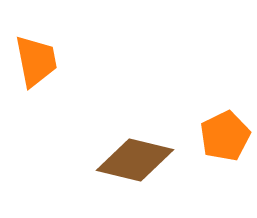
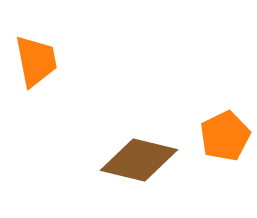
brown diamond: moved 4 px right
